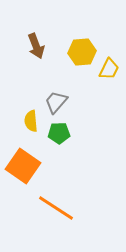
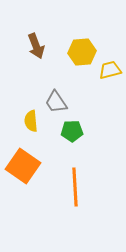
yellow trapezoid: moved 1 px right, 1 px down; rotated 130 degrees counterclockwise
gray trapezoid: rotated 75 degrees counterclockwise
green pentagon: moved 13 px right, 2 px up
orange line: moved 19 px right, 21 px up; rotated 54 degrees clockwise
